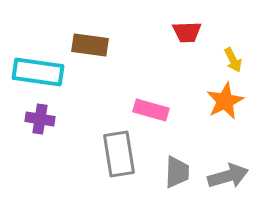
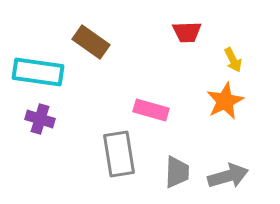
brown rectangle: moved 1 px right, 3 px up; rotated 27 degrees clockwise
purple cross: rotated 8 degrees clockwise
